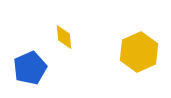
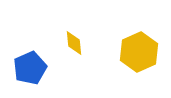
yellow diamond: moved 10 px right, 6 px down
